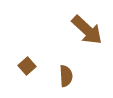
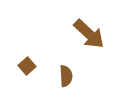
brown arrow: moved 2 px right, 4 px down
